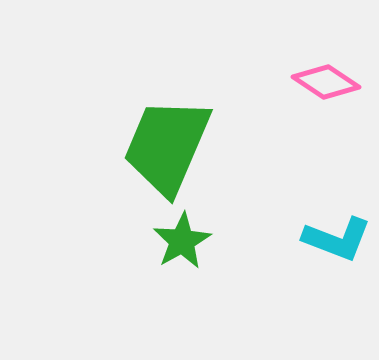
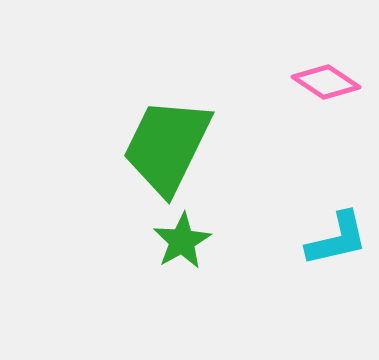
green trapezoid: rotated 3 degrees clockwise
cyan L-shape: rotated 34 degrees counterclockwise
